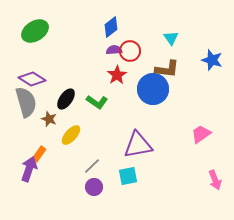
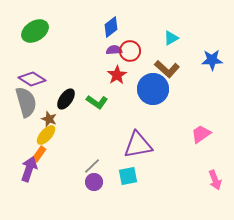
cyan triangle: rotated 35 degrees clockwise
blue star: rotated 20 degrees counterclockwise
brown L-shape: rotated 35 degrees clockwise
yellow ellipse: moved 25 px left
purple circle: moved 5 px up
